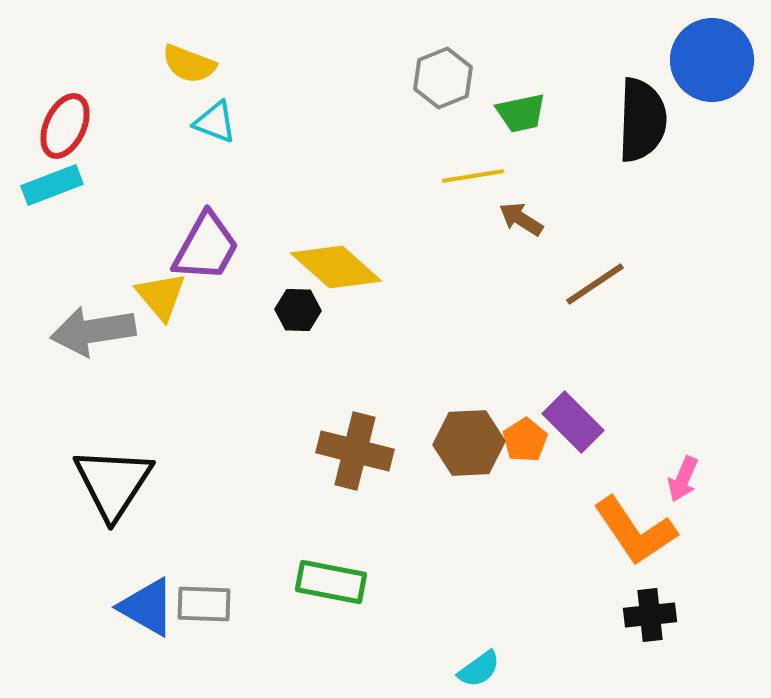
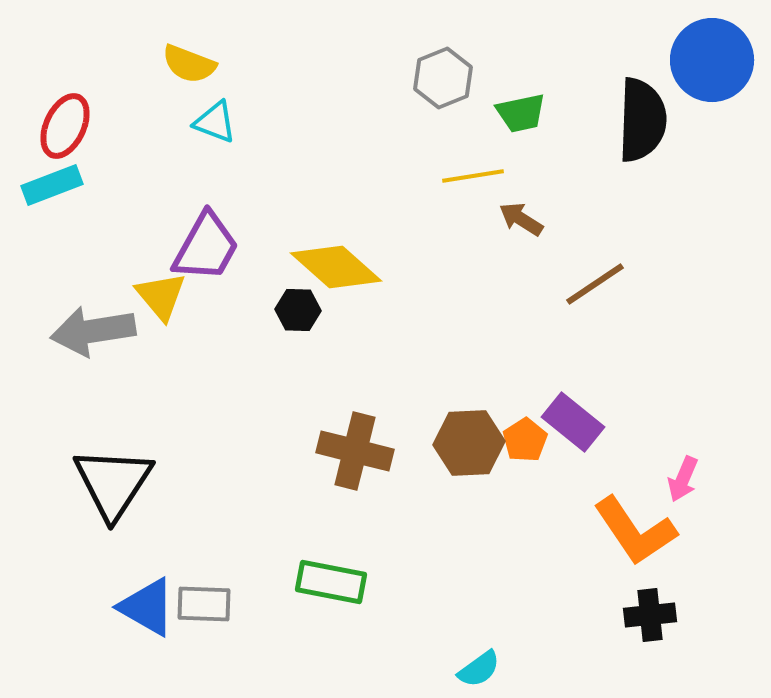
purple rectangle: rotated 6 degrees counterclockwise
